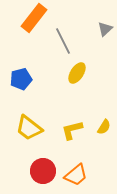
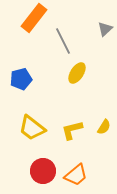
yellow trapezoid: moved 3 px right
